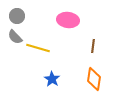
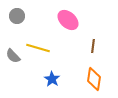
pink ellipse: rotated 35 degrees clockwise
gray semicircle: moved 2 px left, 19 px down
